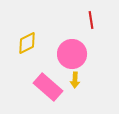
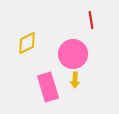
pink circle: moved 1 px right
pink rectangle: rotated 32 degrees clockwise
